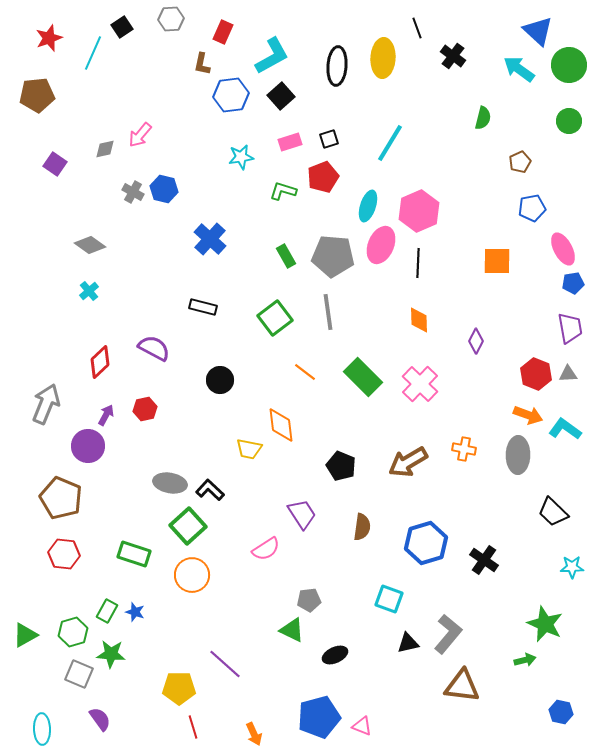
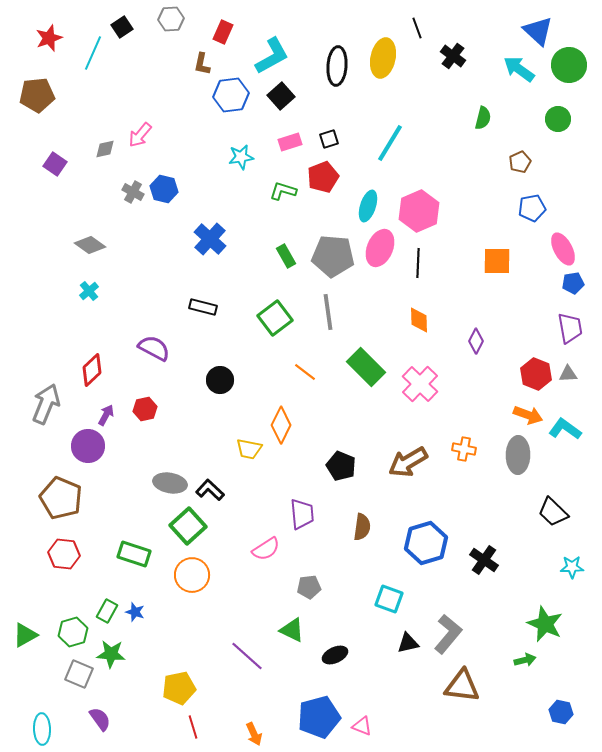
yellow ellipse at (383, 58): rotated 9 degrees clockwise
green circle at (569, 121): moved 11 px left, 2 px up
pink ellipse at (381, 245): moved 1 px left, 3 px down
red diamond at (100, 362): moved 8 px left, 8 px down
green rectangle at (363, 377): moved 3 px right, 10 px up
orange diamond at (281, 425): rotated 33 degrees clockwise
purple trapezoid at (302, 514): rotated 28 degrees clockwise
gray pentagon at (309, 600): moved 13 px up
purple line at (225, 664): moved 22 px right, 8 px up
yellow pentagon at (179, 688): rotated 12 degrees counterclockwise
